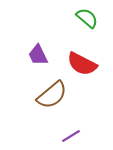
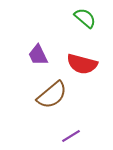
green semicircle: moved 2 px left
red semicircle: rotated 12 degrees counterclockwise
